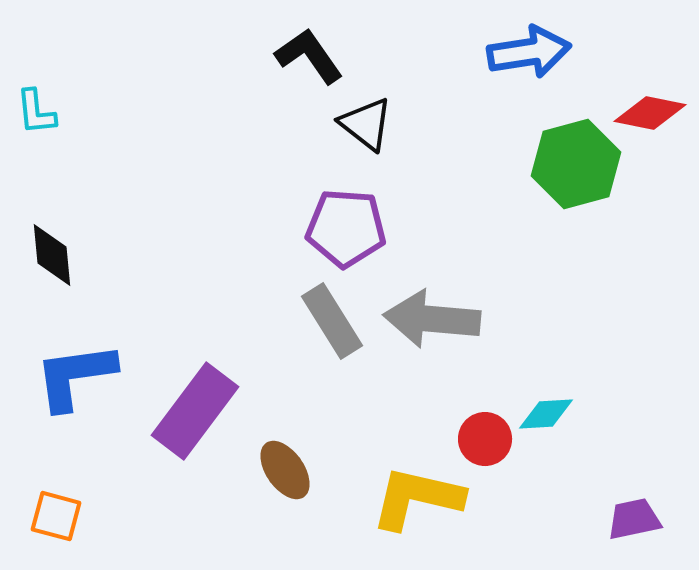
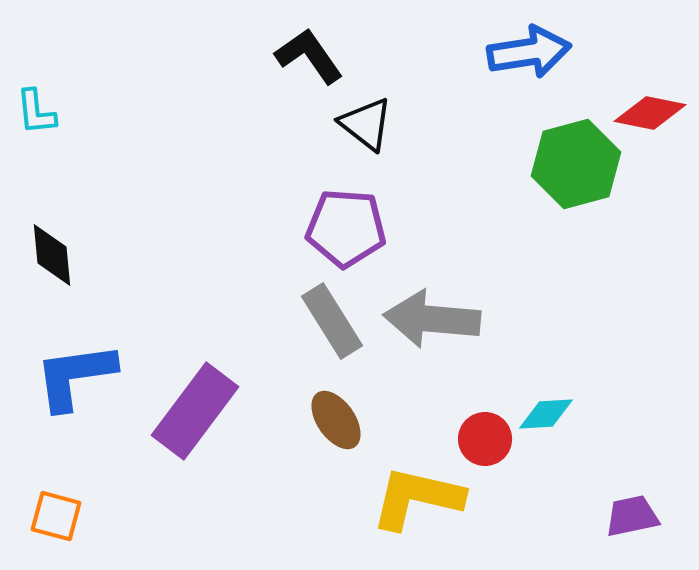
brown ellipse: moved 51 px right, 50 px up
purple trapezoid: moved 2 px left, 3 px up
